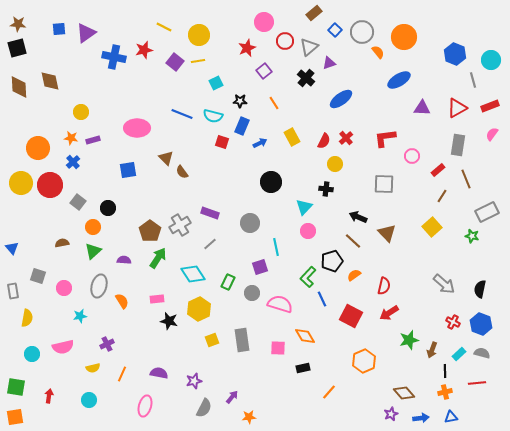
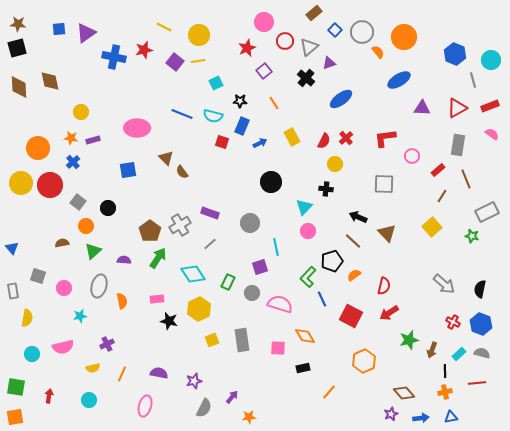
pink semicircle at (492, 134): rotated 88 degrees clockwise
orange circle at (93, 227): moved 7 px left, 1 px up
orange semicircle at (122, 301): rotated 21 degrees clockwise
